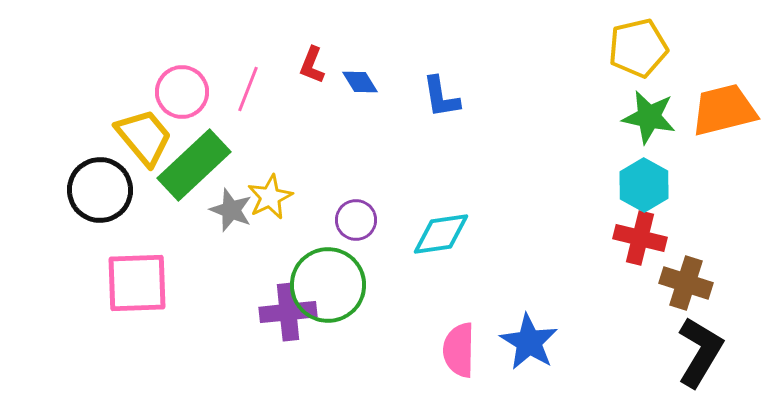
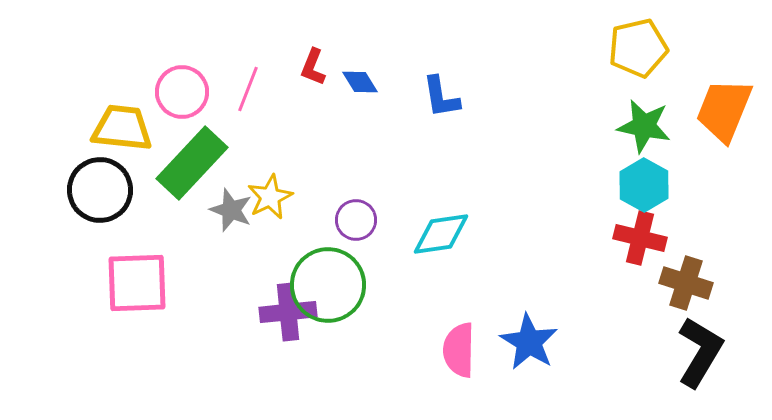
red L-shape: moved 1 px right, 2 px down
orange trapezoid: rotated 54 degrees counterclockwise
green star: moved 5 px left, 9 px down
yellow trapezoid: moved 22 px left, 9 px up; rotated 44 degrees counterclockwise
green rectangle: moved 2 px left, 2 px up; rotated 4 degrees counterclockwise
